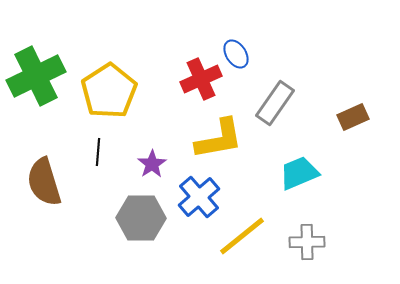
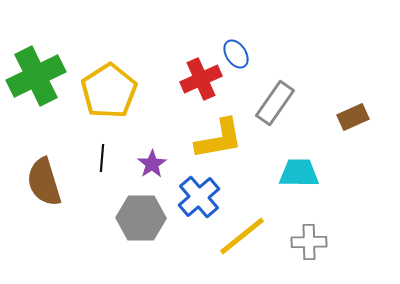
black line: moved 4 px right, 6 px down
cyan trapezoid: rotated 24 degrees clockwise
gray cross: moved 2 px right
